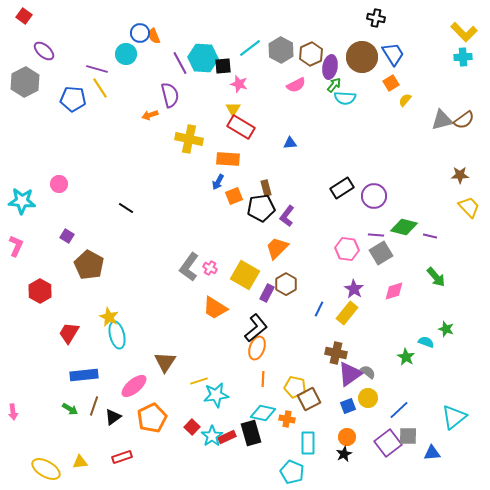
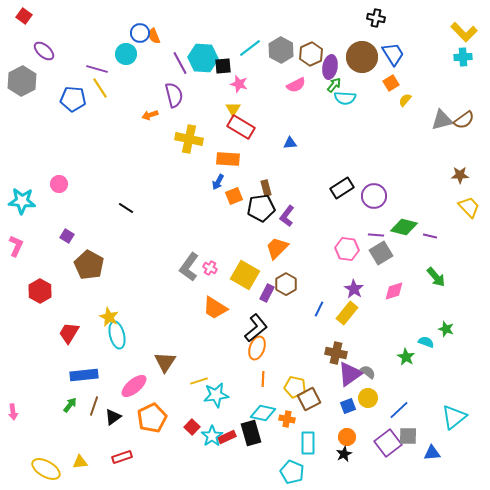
gray hexagon at (25, 82): moved 3 px left, 1 px up
purple semicircle at (170, 95): moved 4 px right
green arrow at (70, 409): moved 4 px up; rotated 84 degrees counterclockwise
